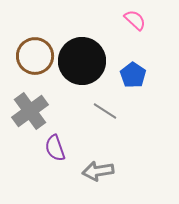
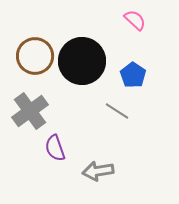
gray line: moved 12 px right
